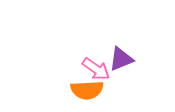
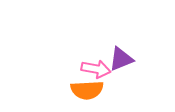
pink arrow: rotated 24 degrees counterclockwise
